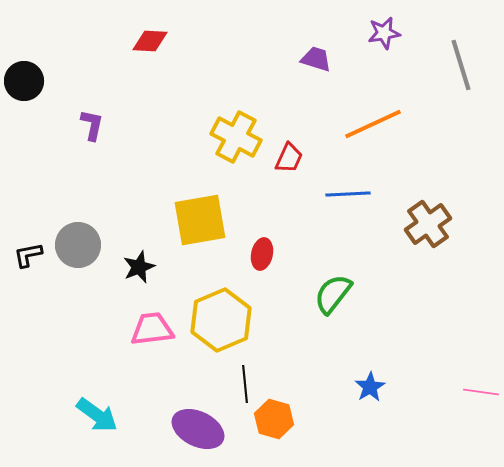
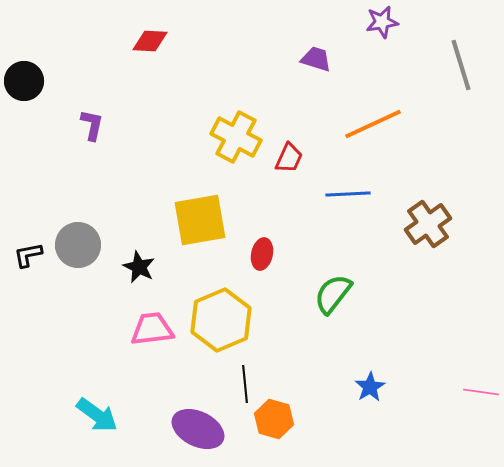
purple star: moved 2 px left, 11 px up
black star: rotated 24 degrees counterclockwise
